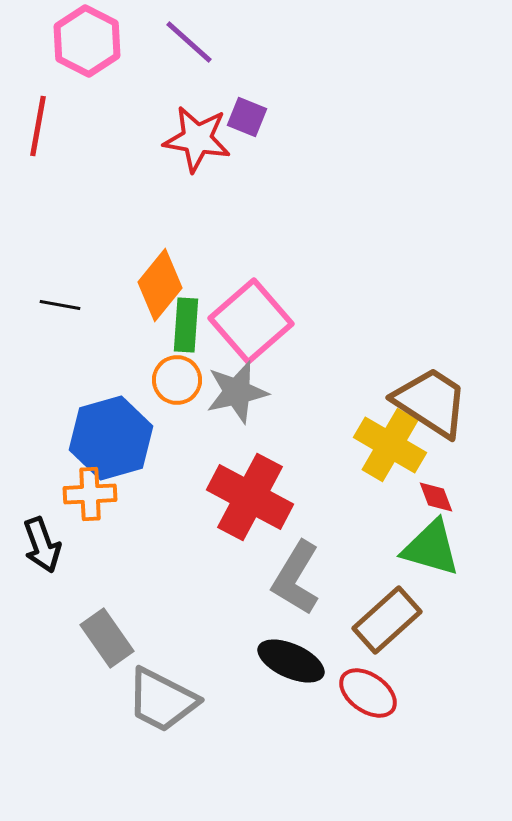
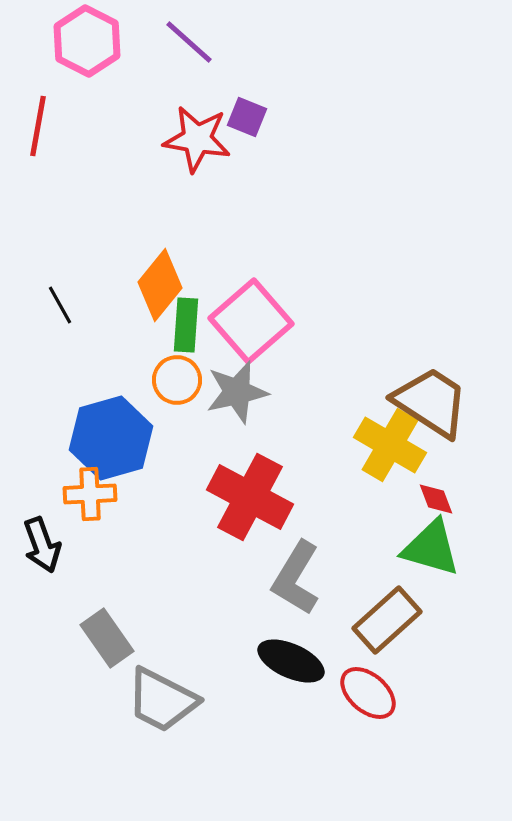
black line: rotated 51 degrees clockwise
red diamond: moved 2 px down
red ellipse: rotated 6 degrees clockwise
